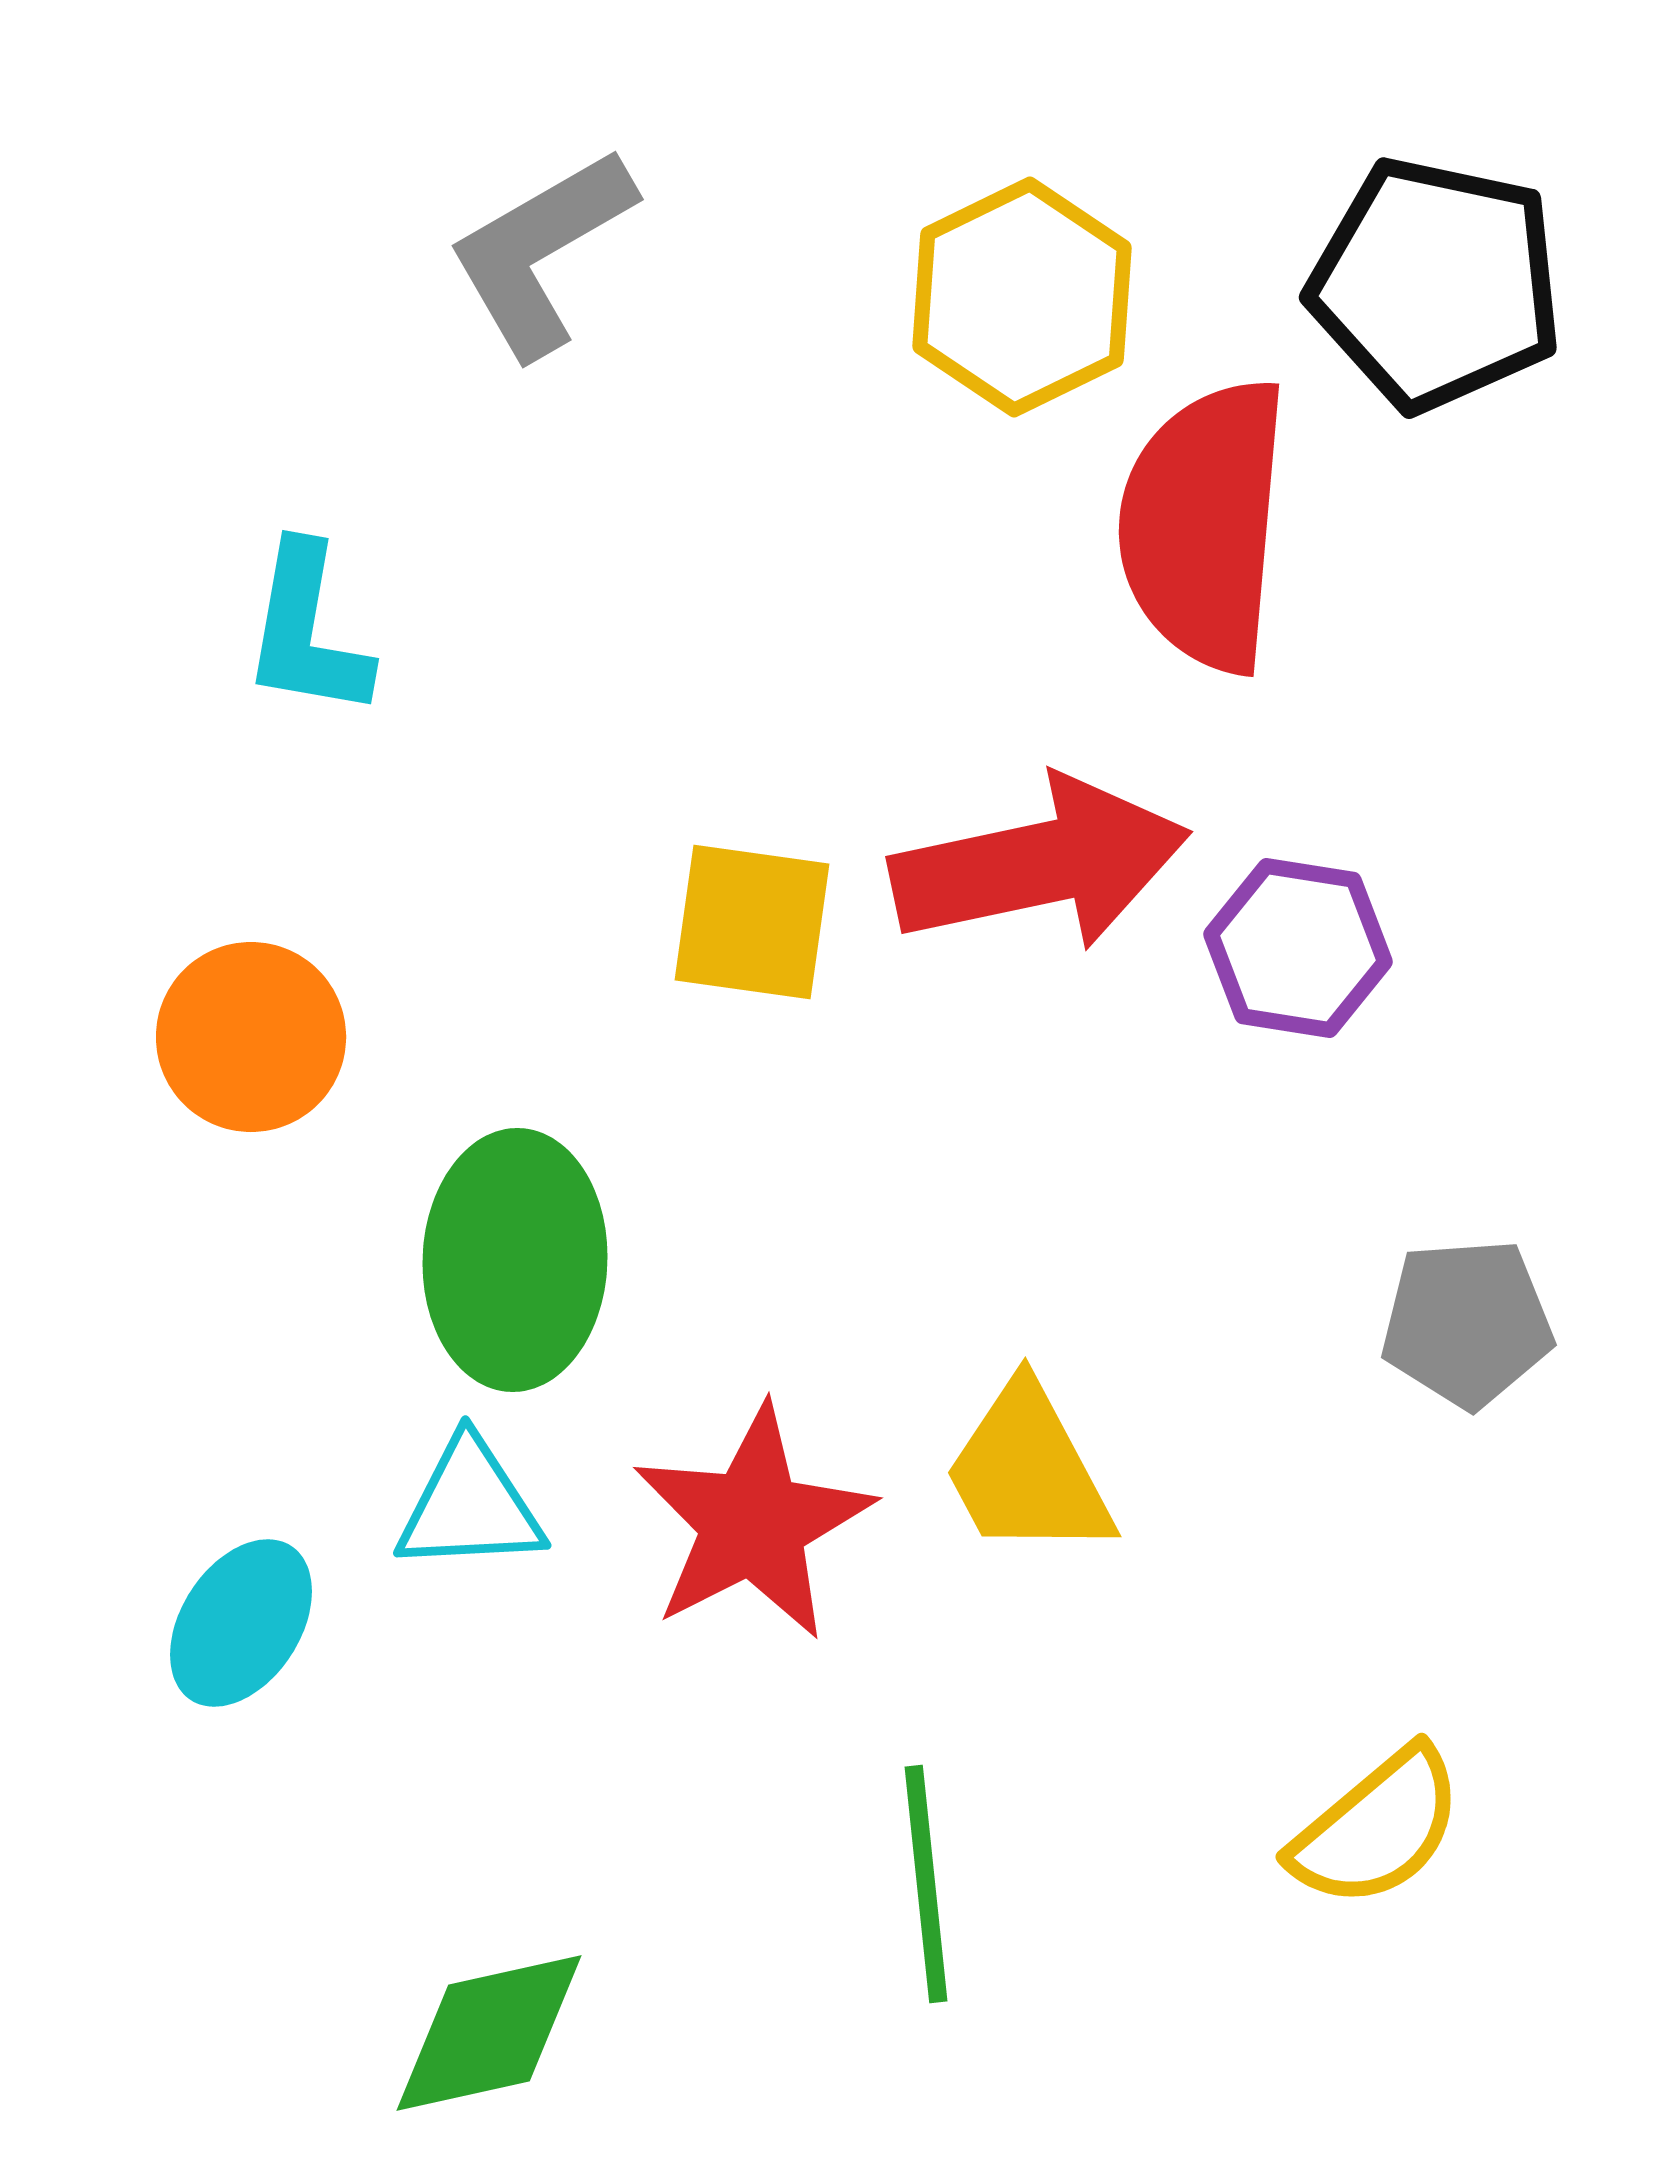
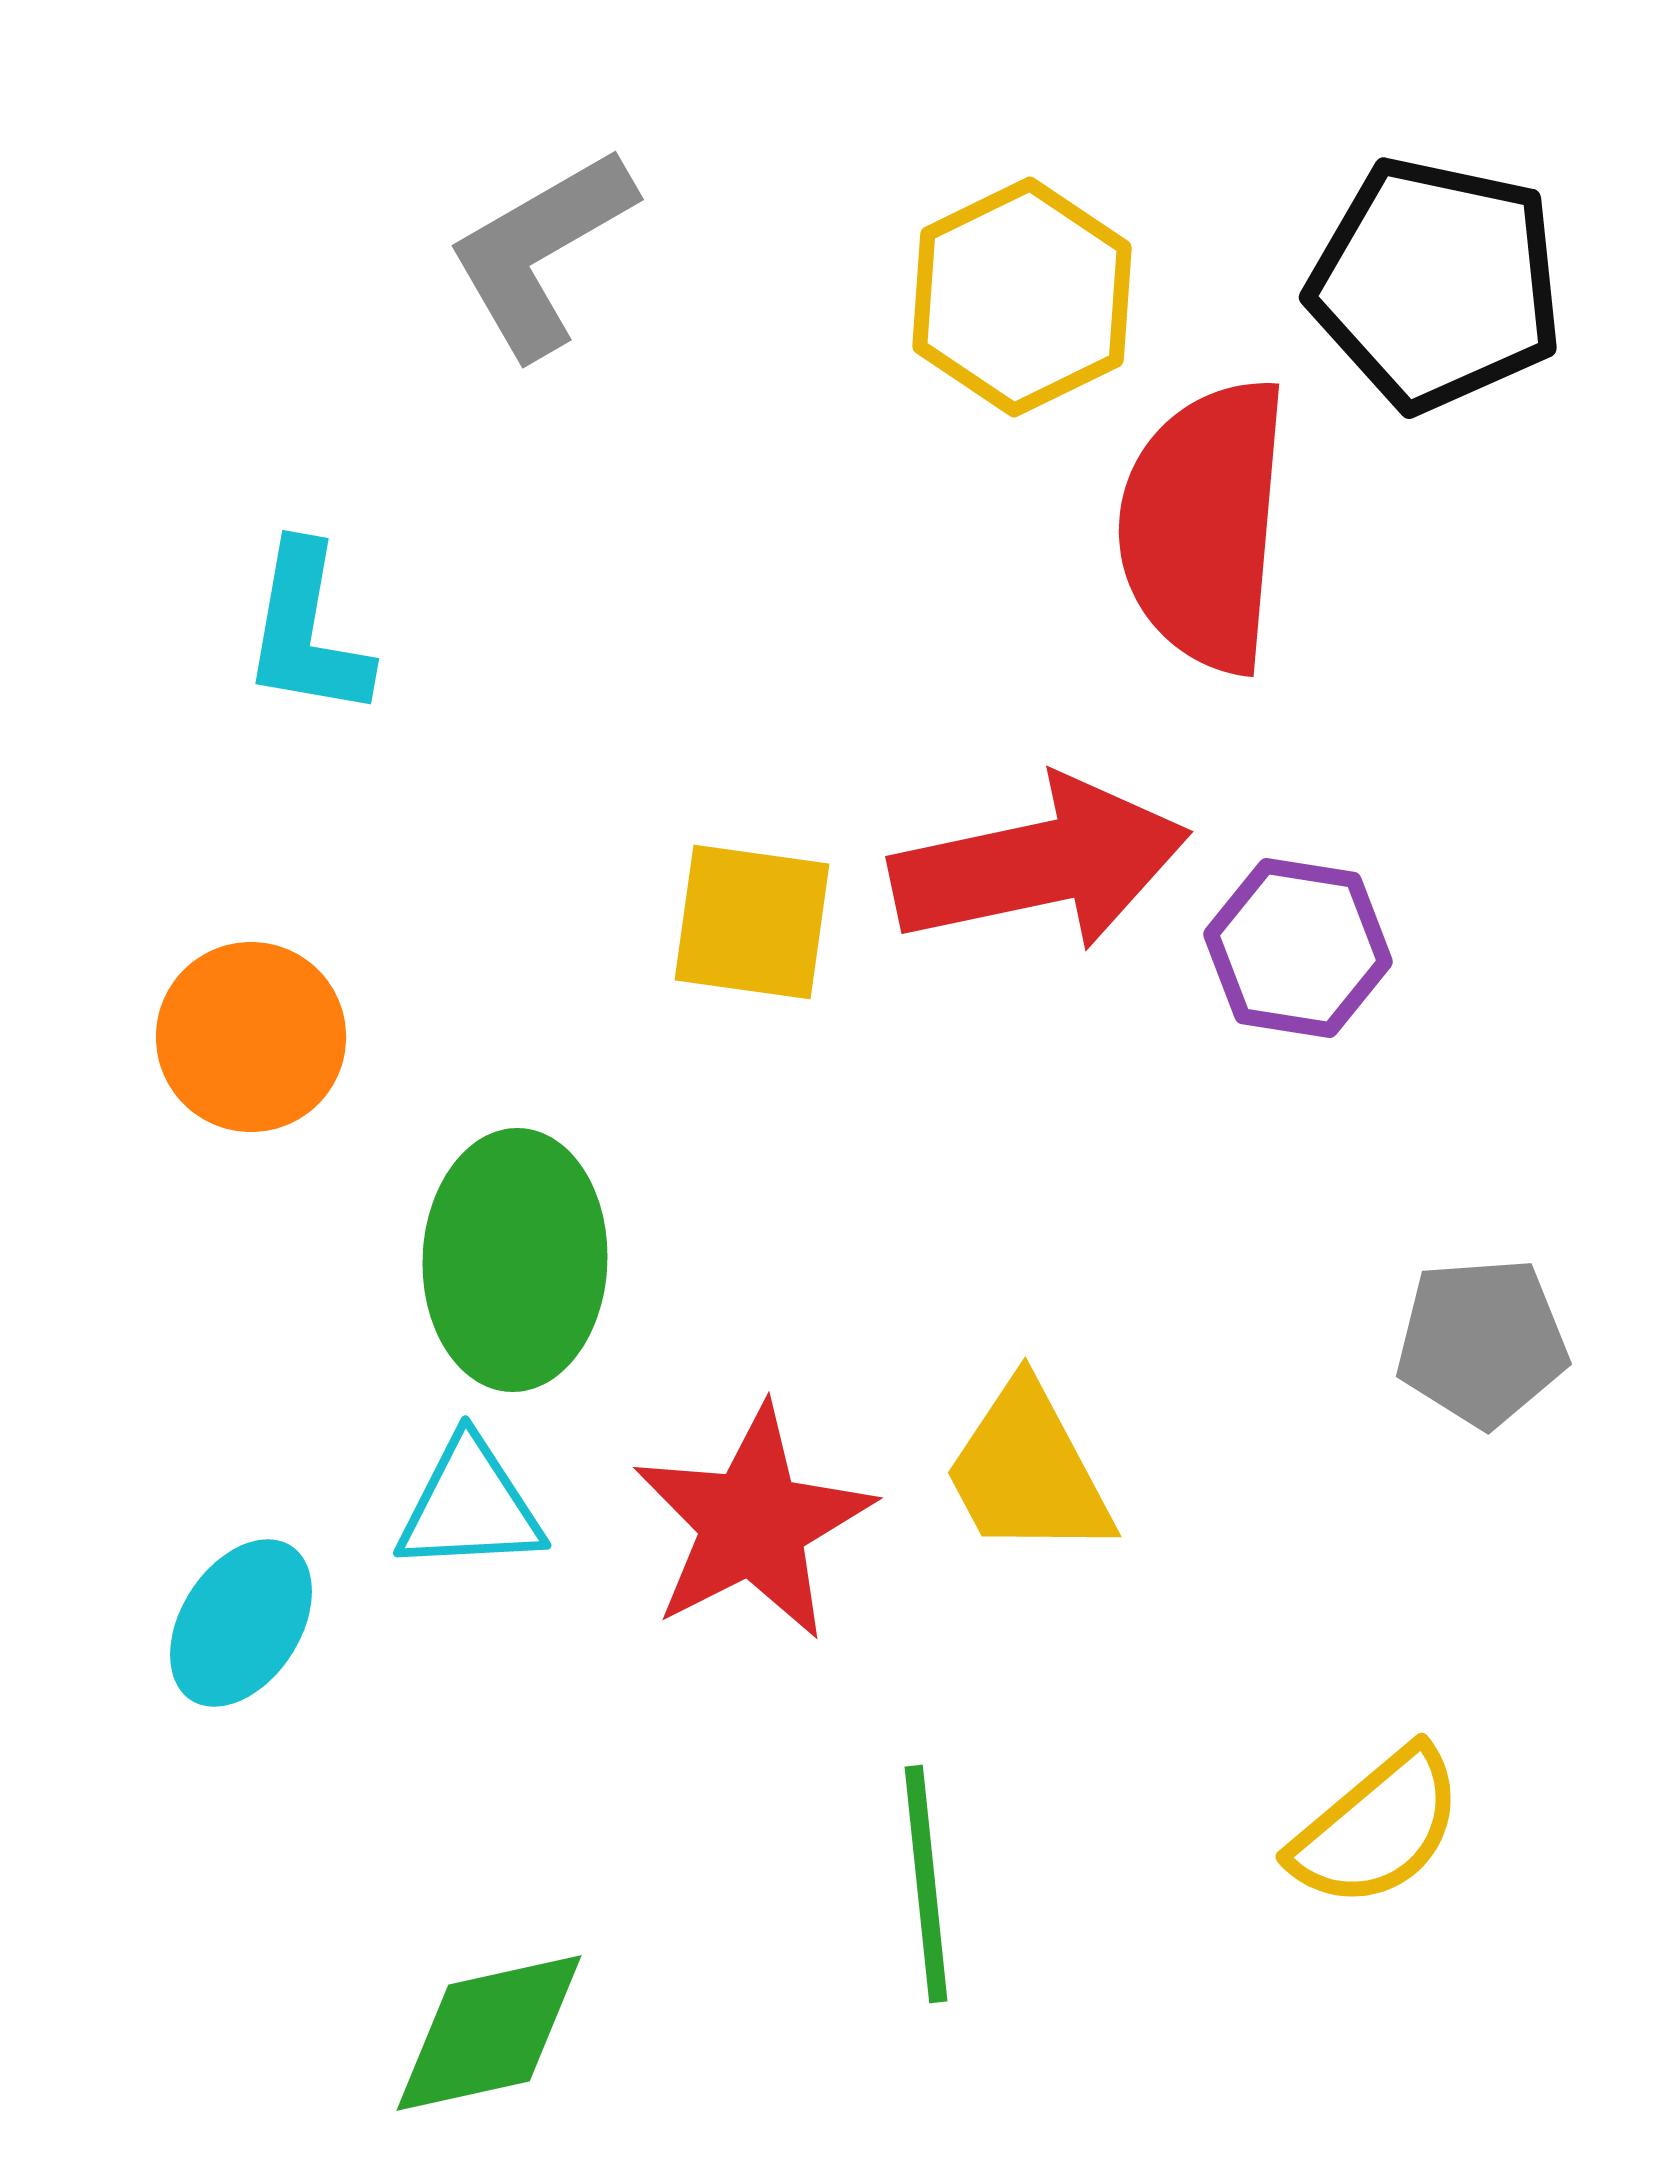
gray pentagon: moved 15 px right, 19 px down
